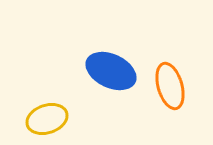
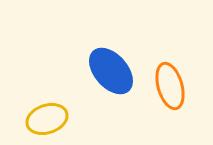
blue ellipse: rotated 24 degrees clockwise
